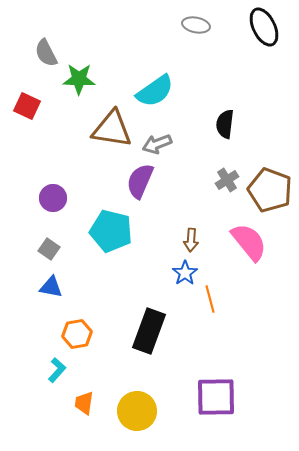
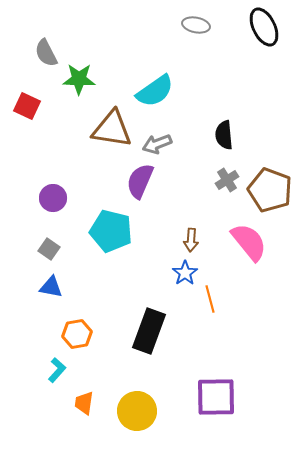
black semicircle: moved 1 px left, 11 px down; rotated 12 degrees counterclockwise
